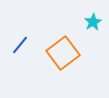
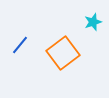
cyan star: rotated 12 degrees clockwise
